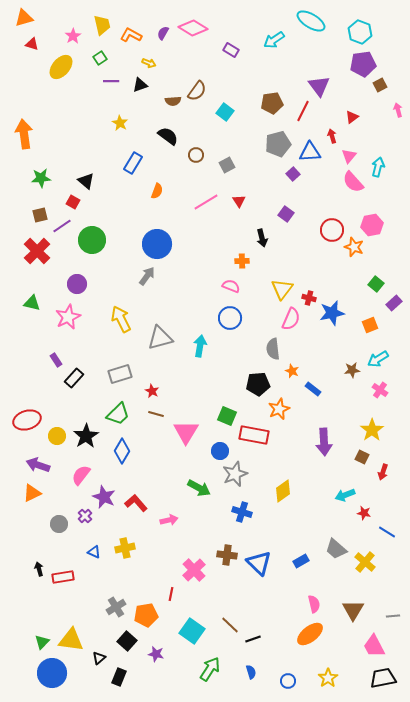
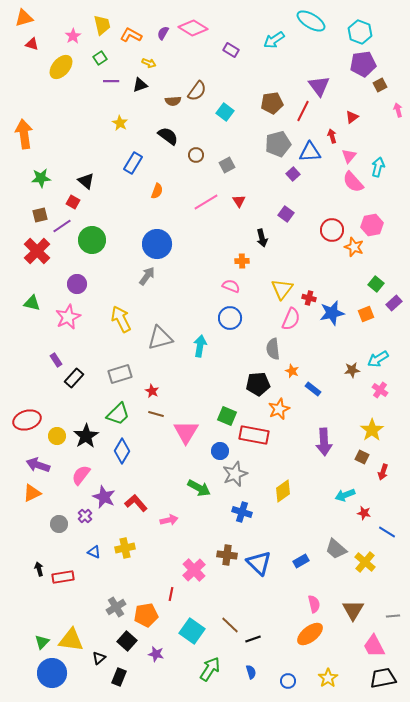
orange square at (370, 325): moved 4 px left, 11 px up
